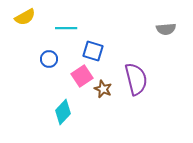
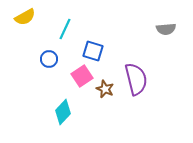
cyan line: moved 1 px left, 1 px down; rotated 65 degrees counterclockwise
brown star: moved 2 px right
